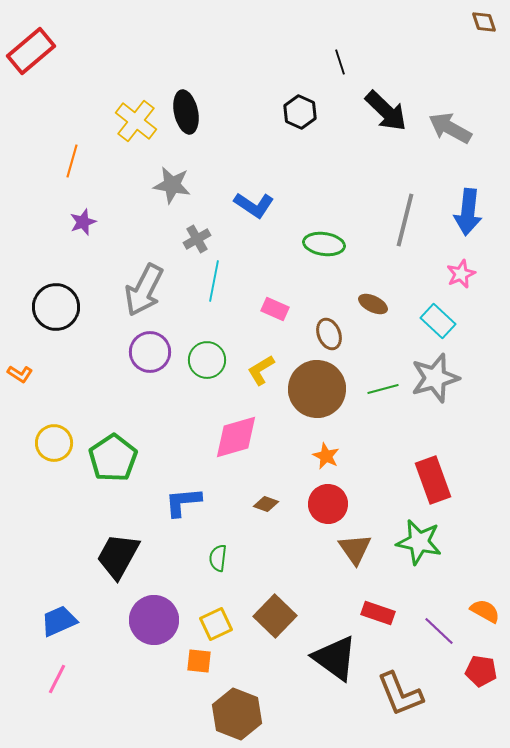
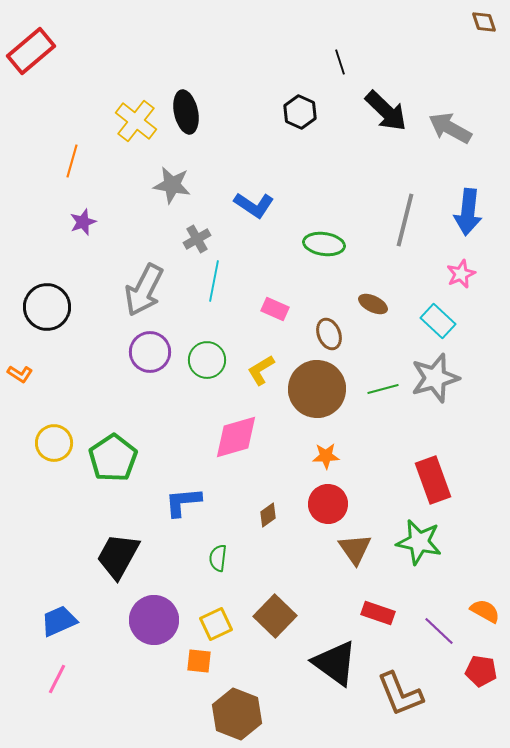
black circle at (56, 307): moved 9 px left
orange star at (326, 456): rotated 28 degrees counterclockwise
brown diamond at (266, 504): moved 2 px right, 11 px down; rotated 55 degrees counterclockwise
black triangle at (335, 658): moved 5 px down
